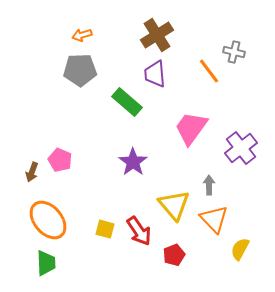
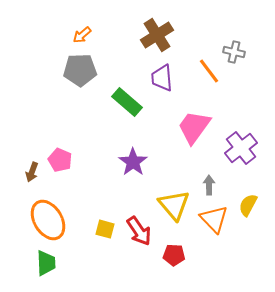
orange arrow: rotated 24 degrees counterclockwise
purple trapezoid: moved 7 px right, 4 px down
pink trapezoid: moved 3 px right, 1 px up
orange ellipse: rotated 9 degrees clockwise
yellow semicircle: moved 8 px right, 44 px up
red pentagon: rotated 25 degrees clockwise
